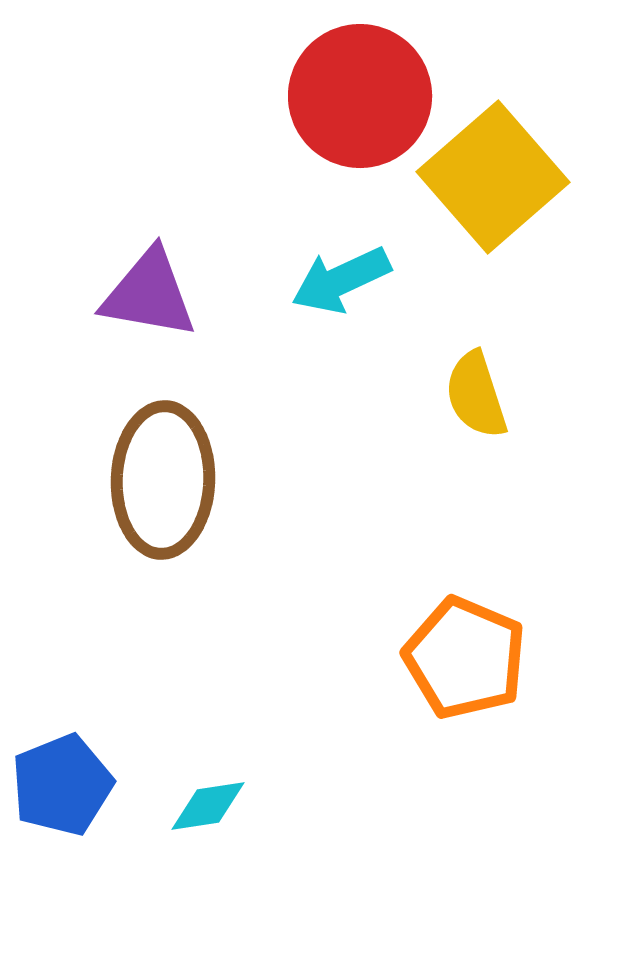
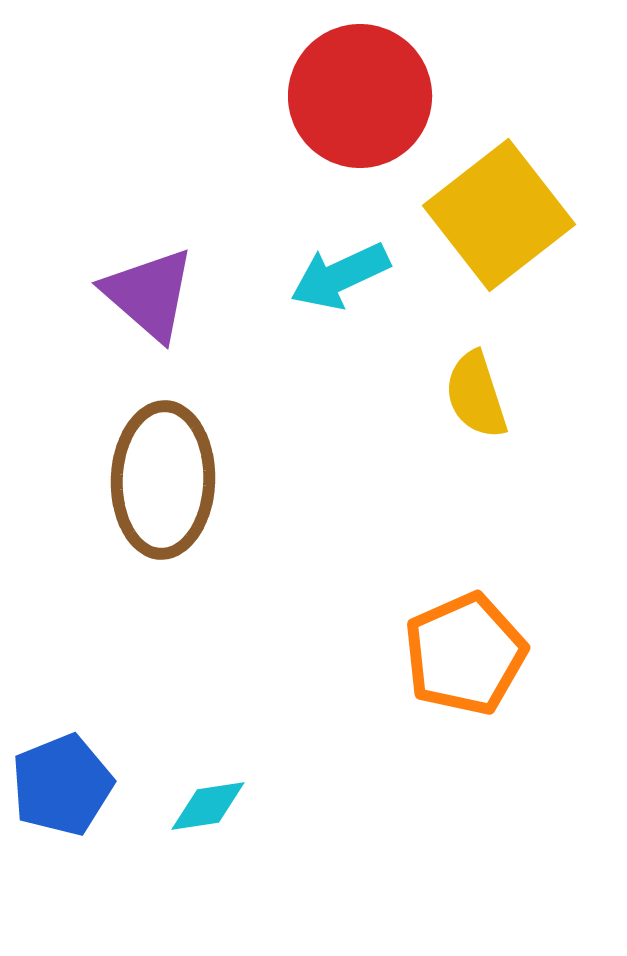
yellow square: moved 6 px right, 38 px down; rotated 3 degrees clockwise
cyan arrow: moved 1 px left, 4 px up
purple triangle: rotated 31 degrees clockwise
orange pentagon: moved 4 px up; rotated 25 degrees clockwise
